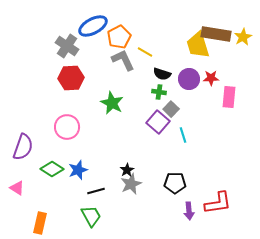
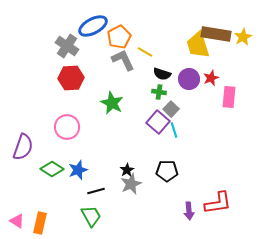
red star: rotated 21 degrees counterclockwise
cyan line: moved 9 px left, 5 px up
black pentagon: moved 8 px left, 12 px up
pink triangle: moved 33 px down
